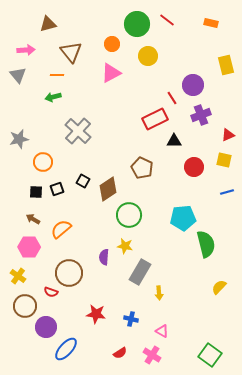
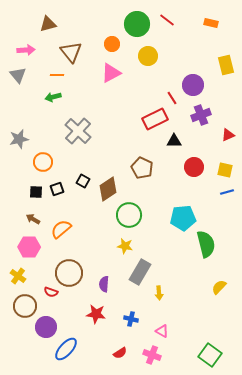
yellow square at (224, 160): moved 1 px right, 10 px down
purple semicircle at (104, 257): moved 27 px down
pink cross at (152, 355): rotated 12 degrees counterclockwise
